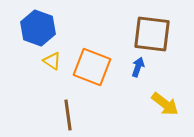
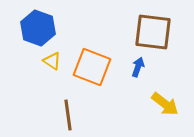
brown square: moved 1 px right, 2 px up
